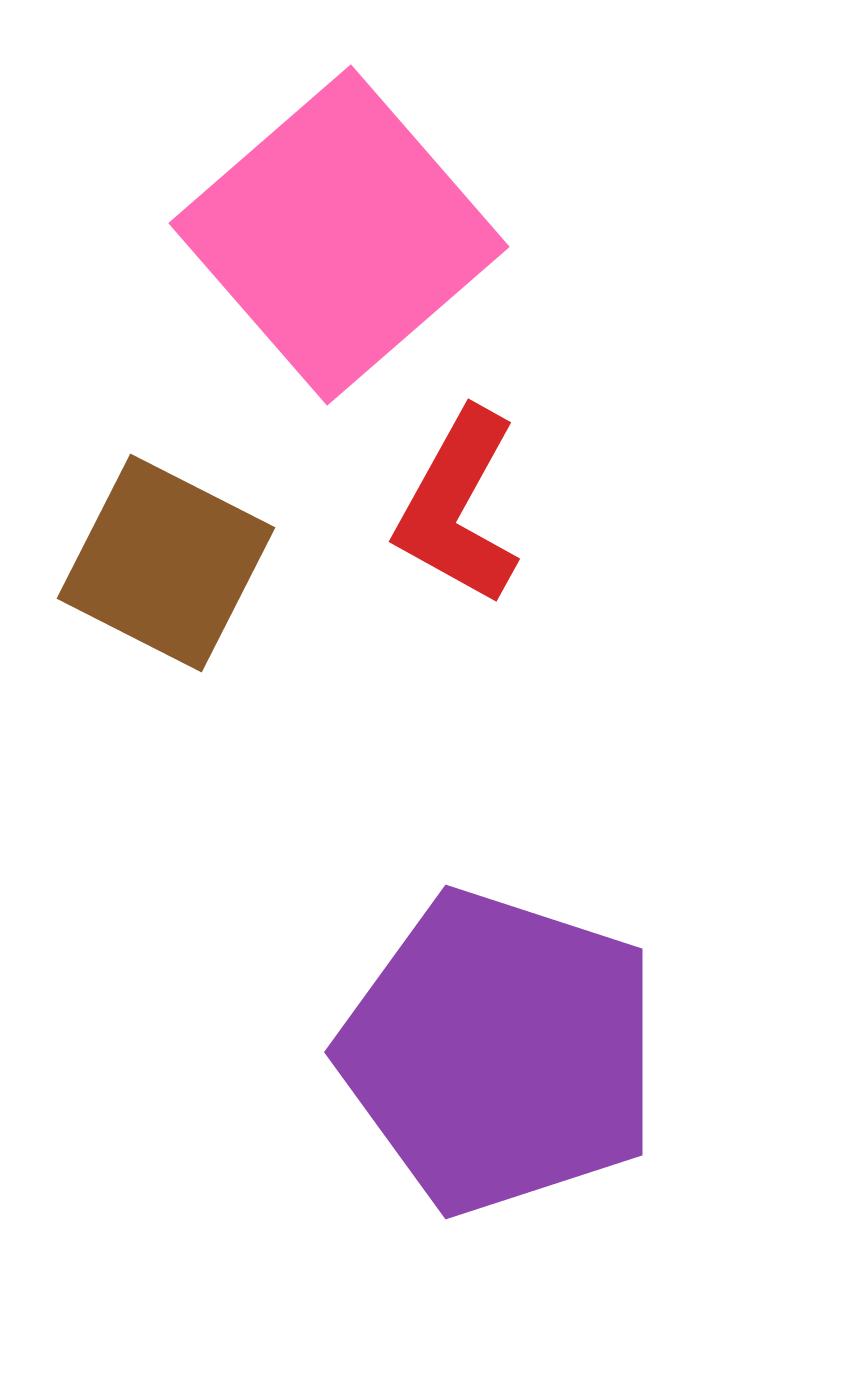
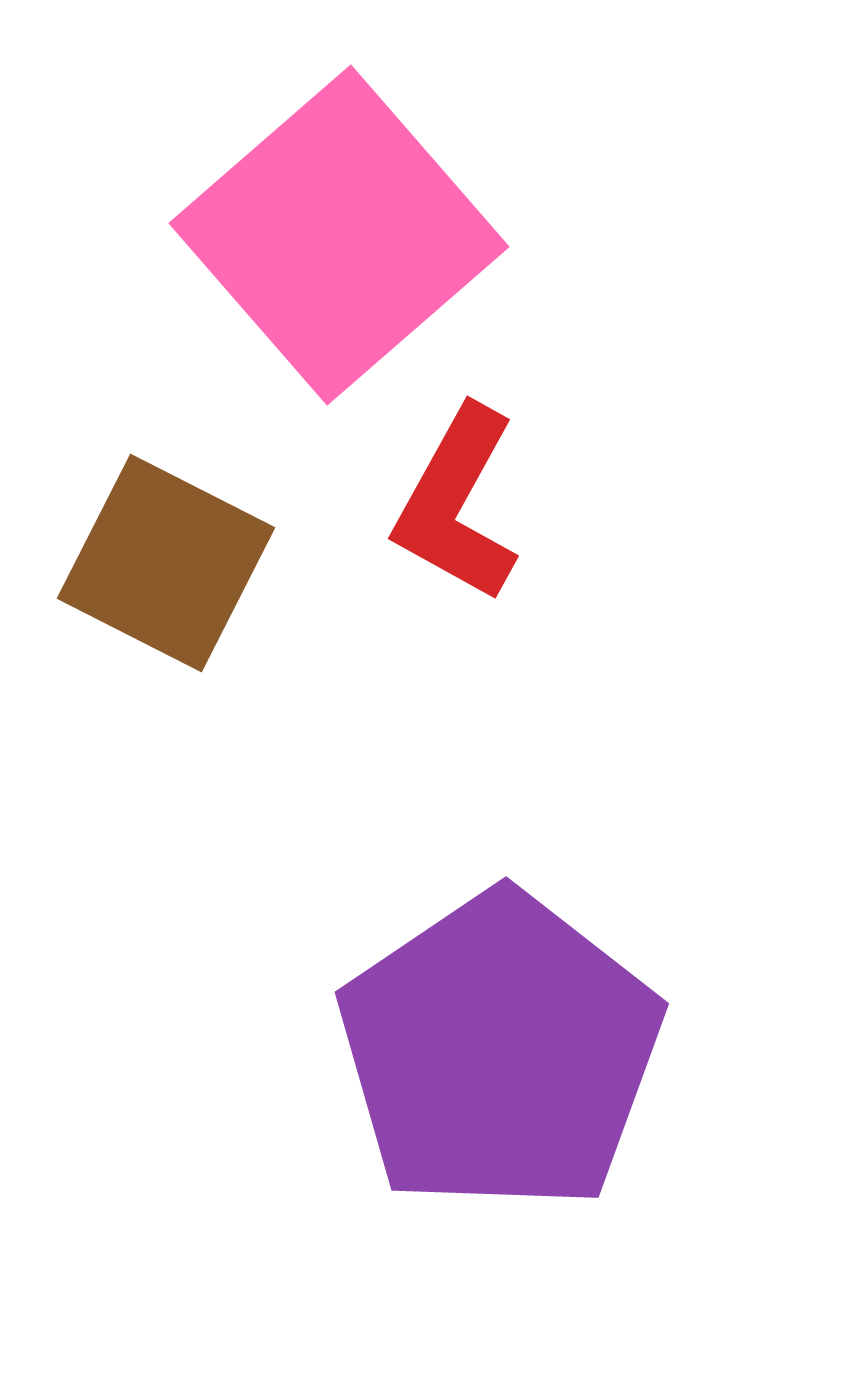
red L-shape: moved 1 px left, 3 px up
purple pentagon: rotated 20 degrees clockwise
